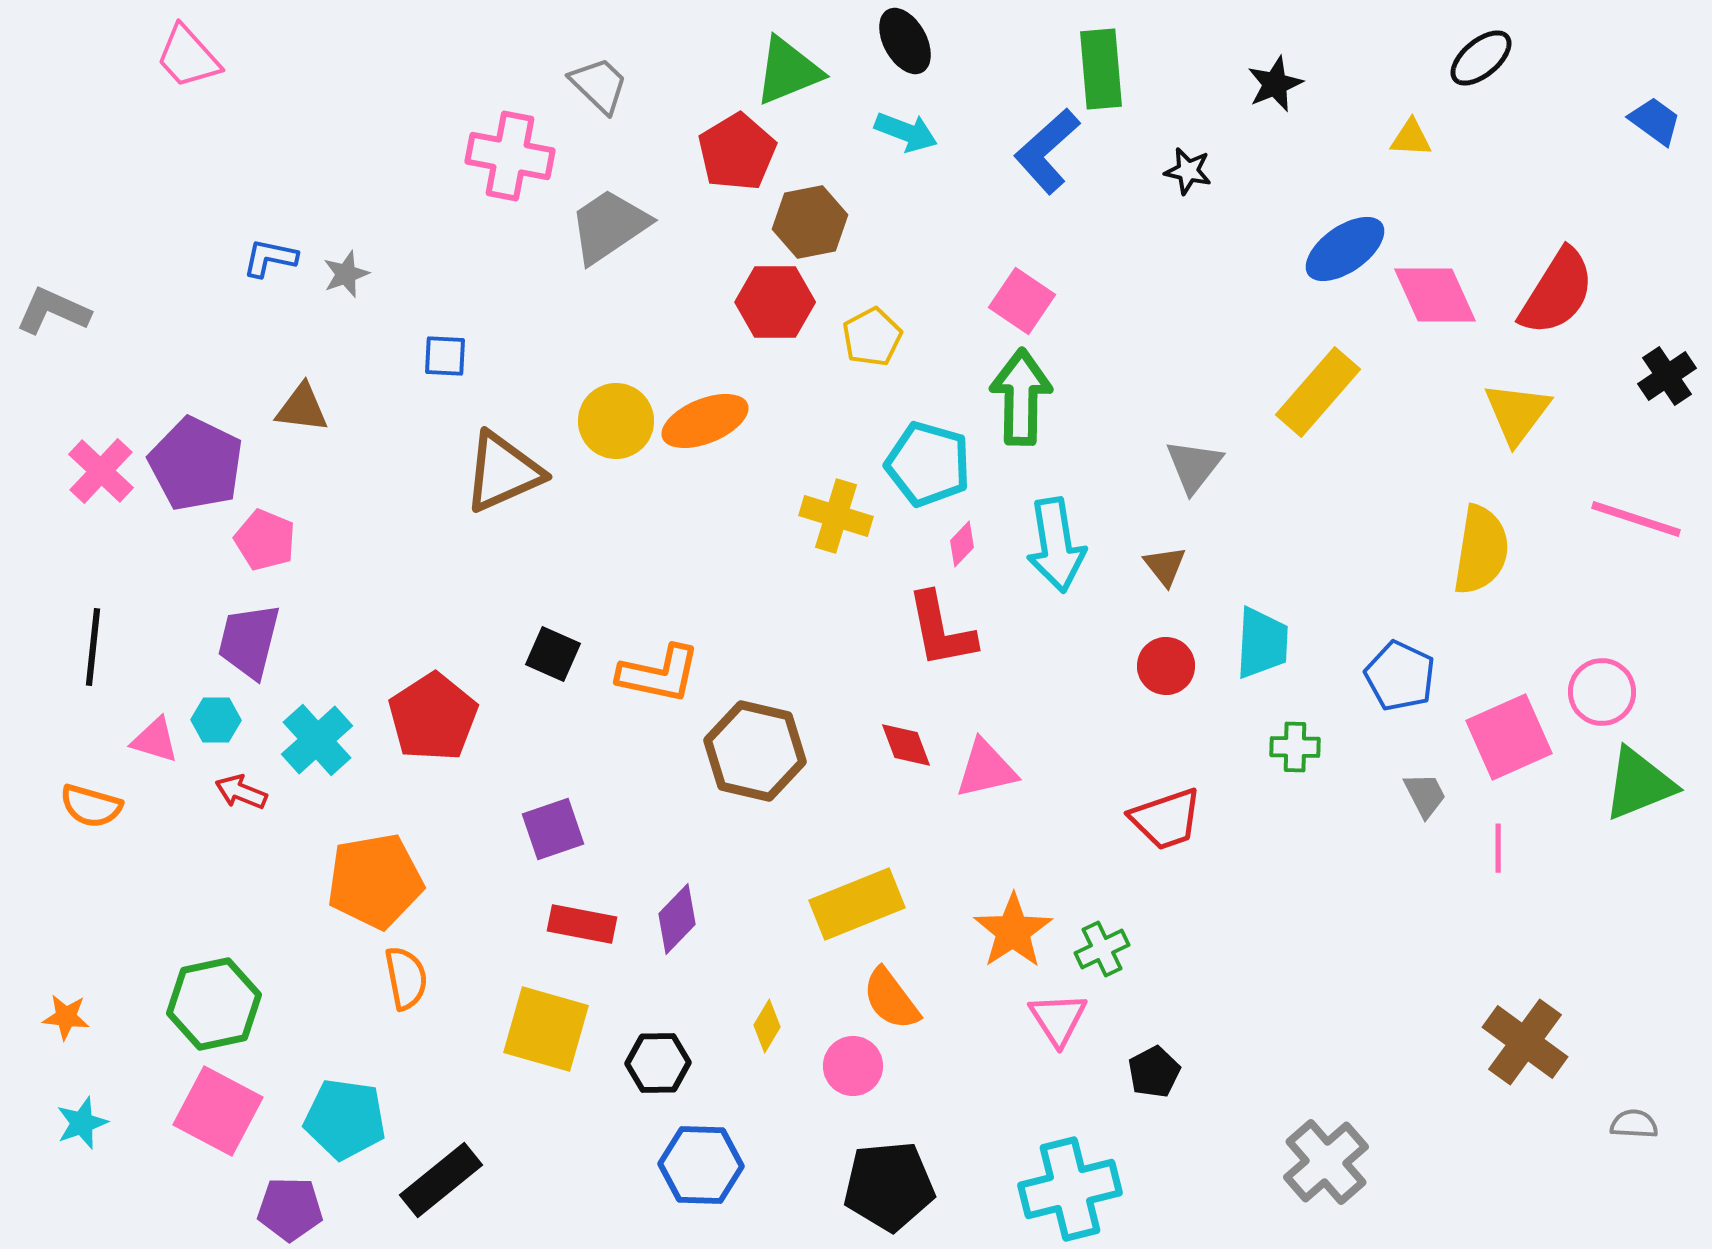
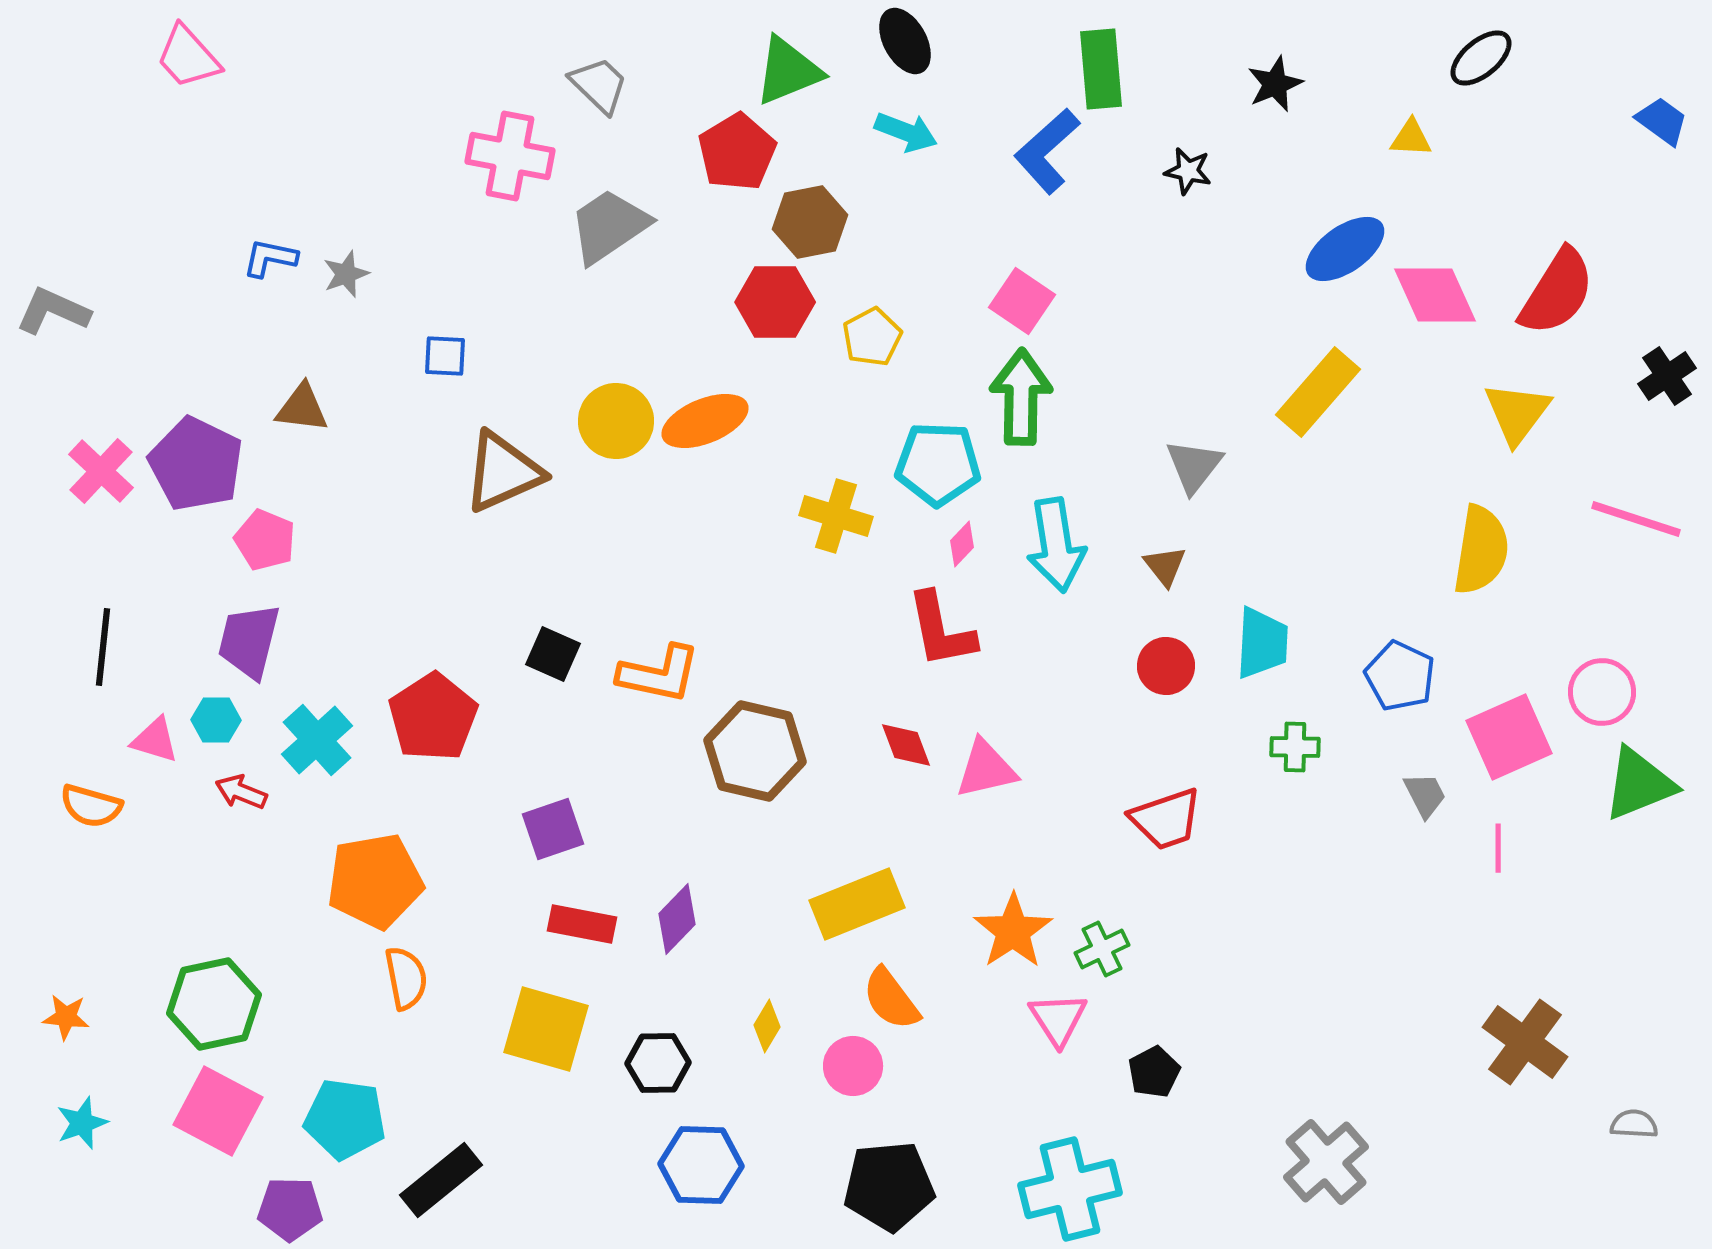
blue trapezoid at (1655, 121): moved 7 px right
cyan pentagon at (928, 464): moved 10 px right; rotated 14 degrees counterclockwise
black line at (93, 647): moved 10 px right
